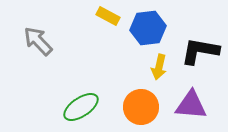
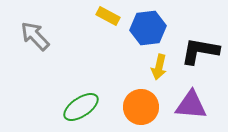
gray arrow: moved 3 px left, 5 px up
